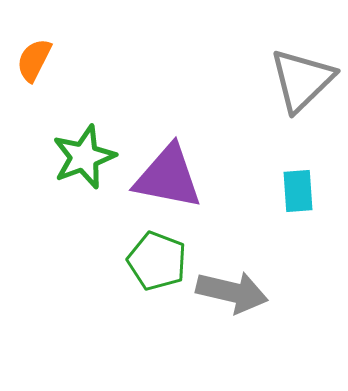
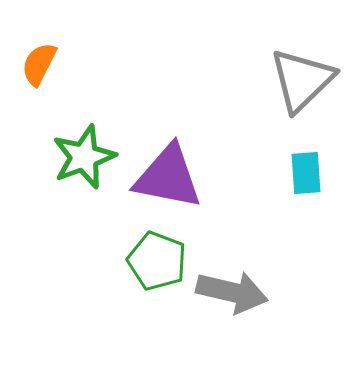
orange semicircle: moved 5 px right, 4 px down
cyan rectangle: moved 8 px right, 18 px up
